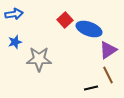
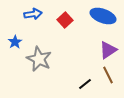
blue arrow: moved 19 px right
blue ellipse: moved 14 px right, 13 px up
blue star: rotated 16 degrees counterclockwise
gray star: rotated 25 degrees clockwise
black line: moved 6 px left, 4 px up; rotated 24 degrees counterclockwise
